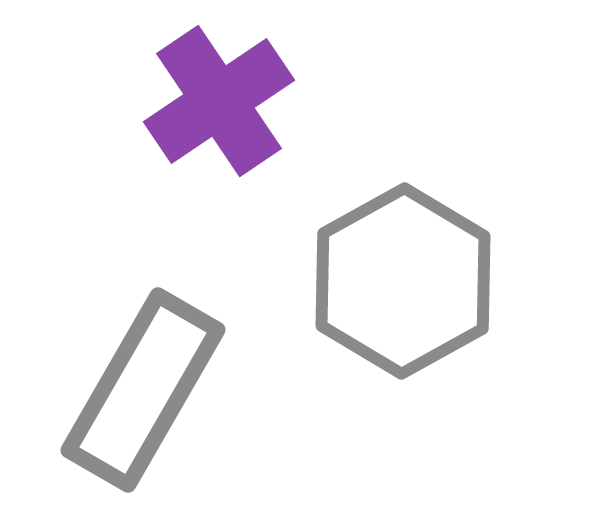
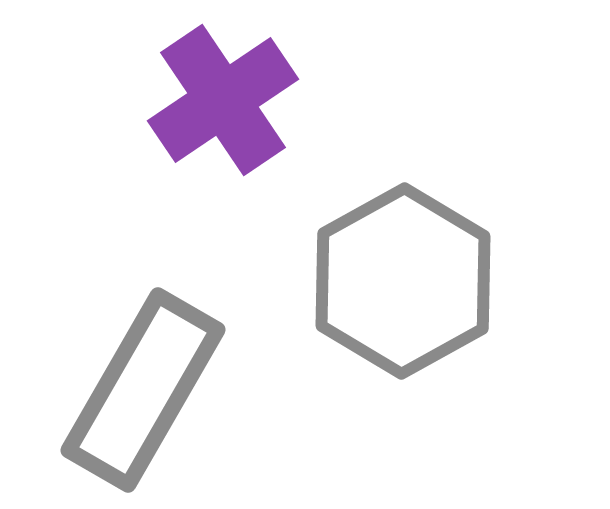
purple cross: moved 4 px right, 1 px up
